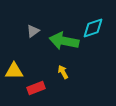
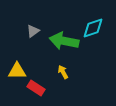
yellow triangle: moved 3 px right
red rectangle: rotated 54 degrees clockwise
